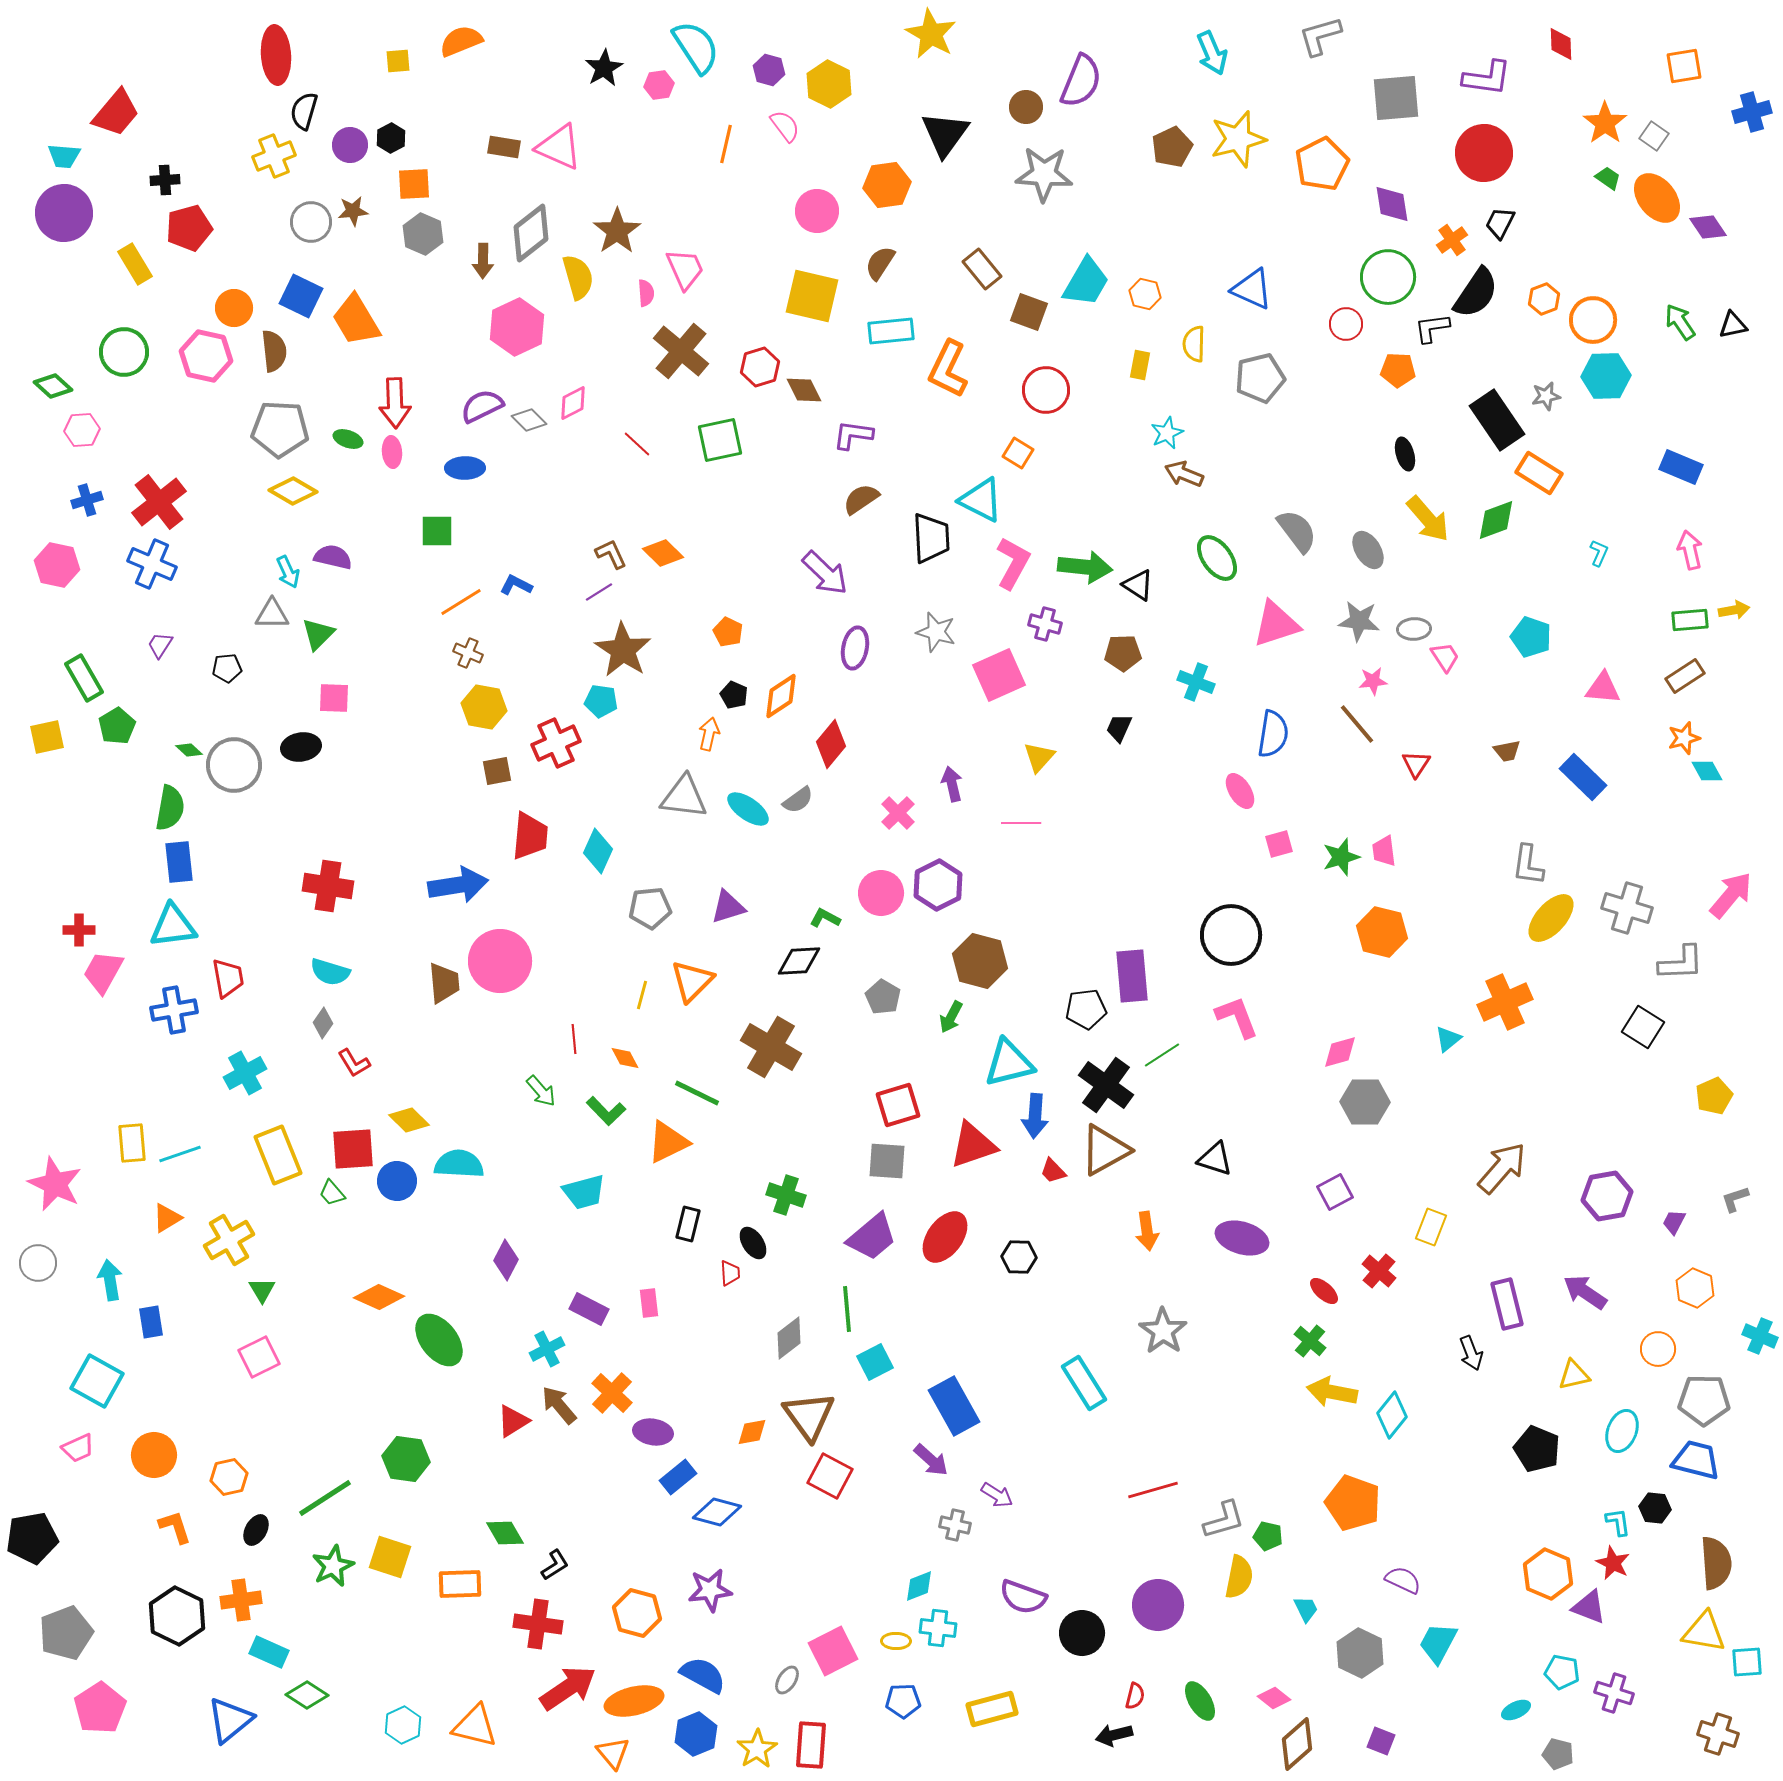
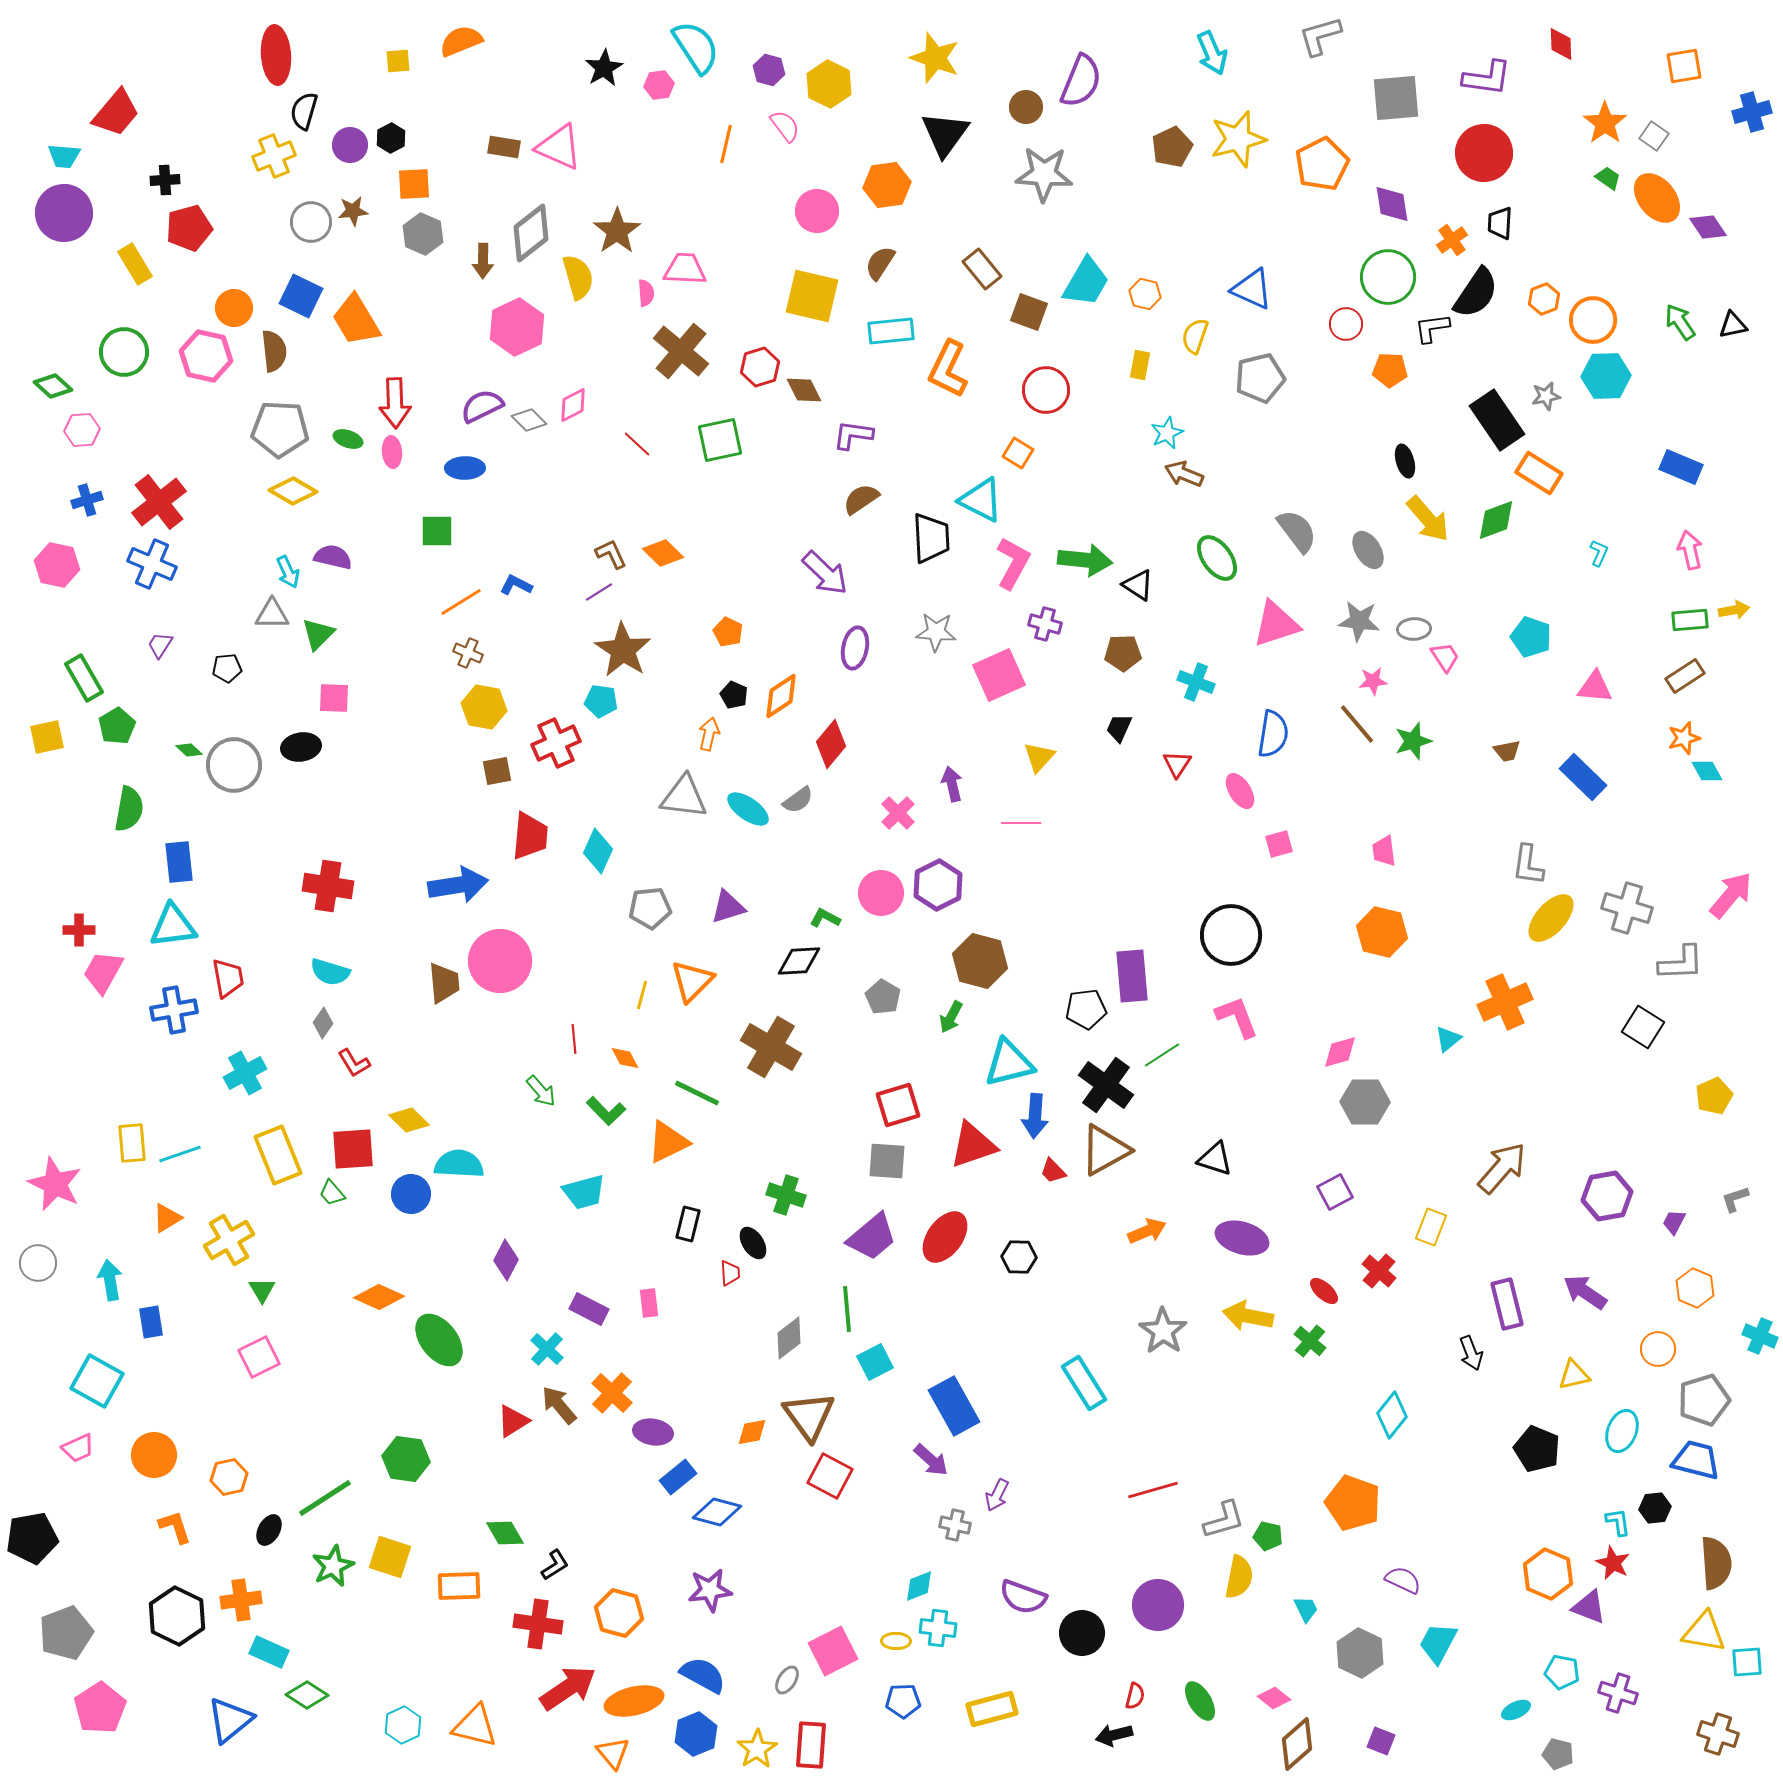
yellow star at (931, 34): moved 4 px right, 24 px down; rotated 9 degrees counterclockwise
black trapezoid at (1500, 223): rotated 24 degrees counterclockwise
pink trapezoid at (685, 269): rotated 63 degrees counterclockwise
yellow semicircle at (1194, 344): moved 1 px right, 8 px up; rotated 18 degrees clockwise
orange pentagon at (1398, 370): moved 8 px left
pink diamond at (573, 403): moved 2 px down
black ellipse at (1405, 454): moved 7 px down
green arrow at (1085, 567): moved 7 px up
gray star at (936, 632): rotated 12 degrees counterclockwise
pink triangle at (1603, 688): moved 8 px left, 1 px up
red triangle at (1416, 764): moved 239 px left
green semicircle at (170, 808): moved 41 px left, 1 px down
green star at (1341, 857): moved 72 px right, 116 px up
blue circle at (397, 1181): moved 14 px right, 13 px down
orange arrow at (1147, 1231): rotated 105 degrees counterclockwise
cyan cross at (547, 1349): rotated 20 degrees counterclockwise
yellow arrow at (1332, 1392): moved 84 px left, 76 px up
gray pentagon at (1704, 1400): rotated 18 degrees counterclockwise
purple arrow at (997, 1495): rotated 84 degrees clockwise
black hexagon at (1655, 1508): rotated 12 degrees counterclockwise
black ellipse at (256, 1530): moved 13 px right
orange rectangle at (460, 1584): moved 1 px left, 2 px down
orange hexagon at (637, 1613): moved 18 px left
purple cross at (1614, 1693): moved 4 px right
